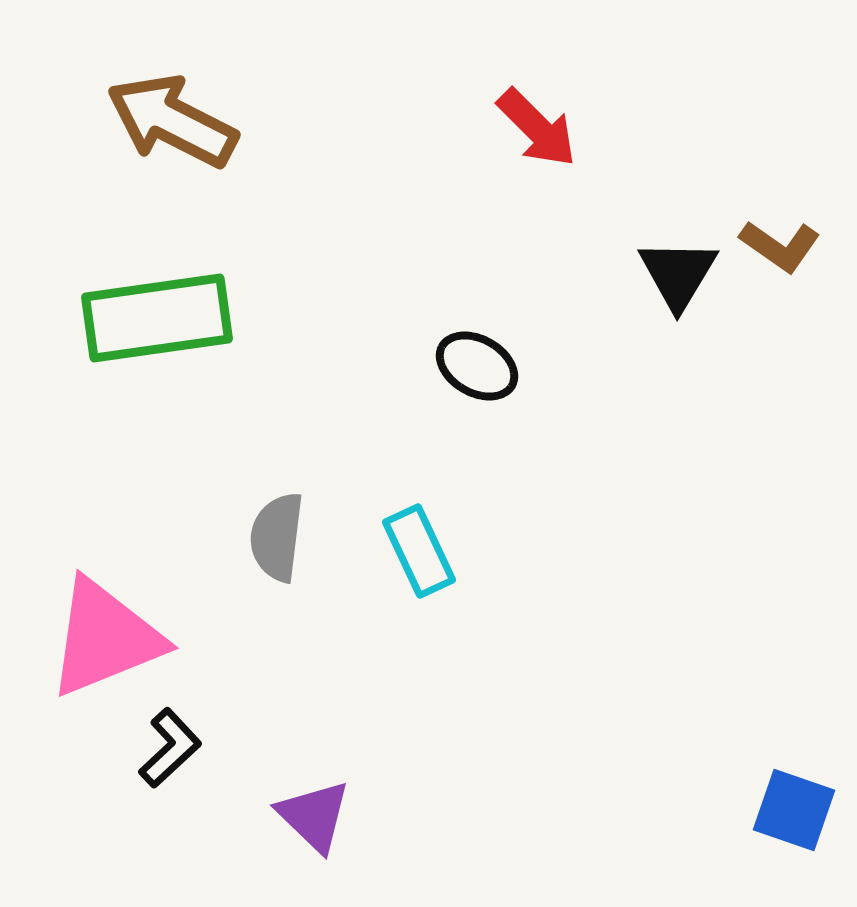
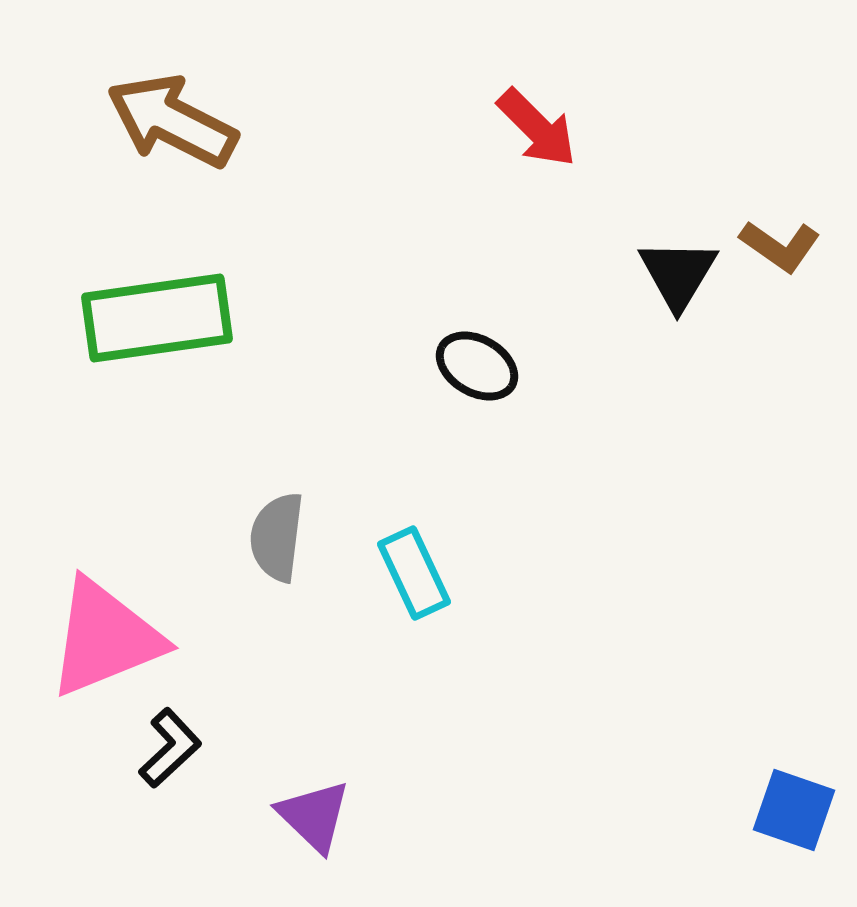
cyan rectangle: moved 5 px left, 22 px down
